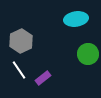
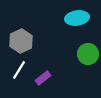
cyan ellipse: moved 1 px right, 1 px up
white line: rotated 66 degrees clockwise
